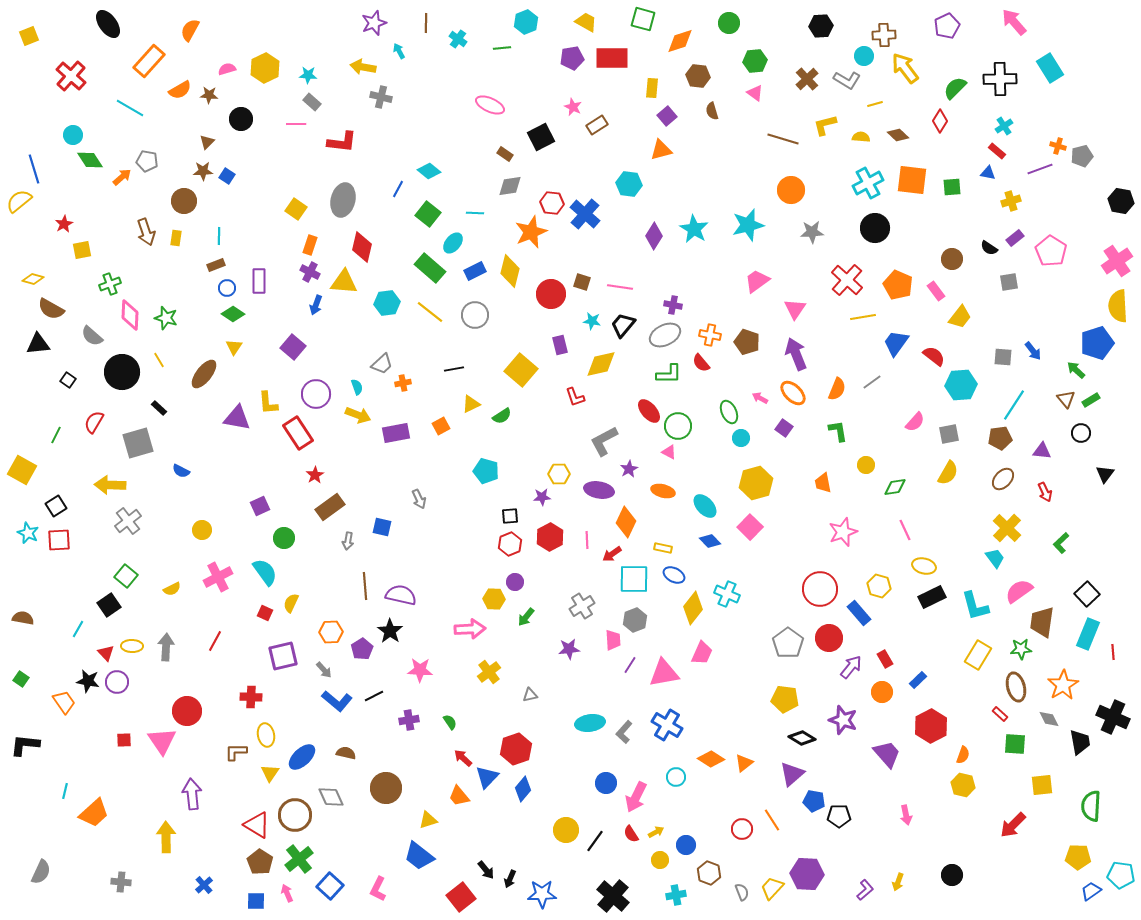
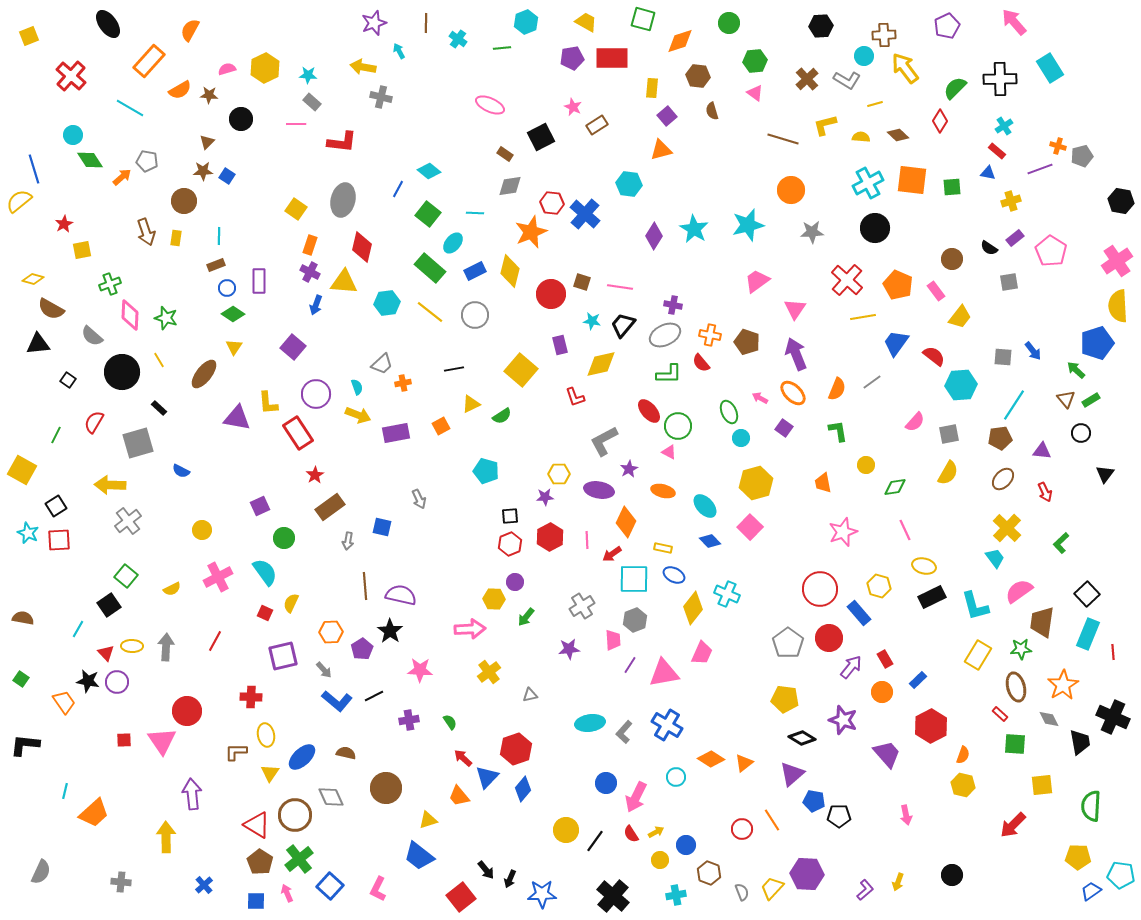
purple star at (542, 497): moved 3 px right
